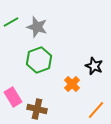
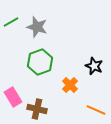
green hexagon: moved 1 px right, 2 px down
orange cross: moved 2 px left, 1 px down
orange line: rotated 72 degrees clockwise
